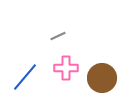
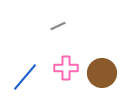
gray line: moved 10 px up
brown circle: moved 5 px up
